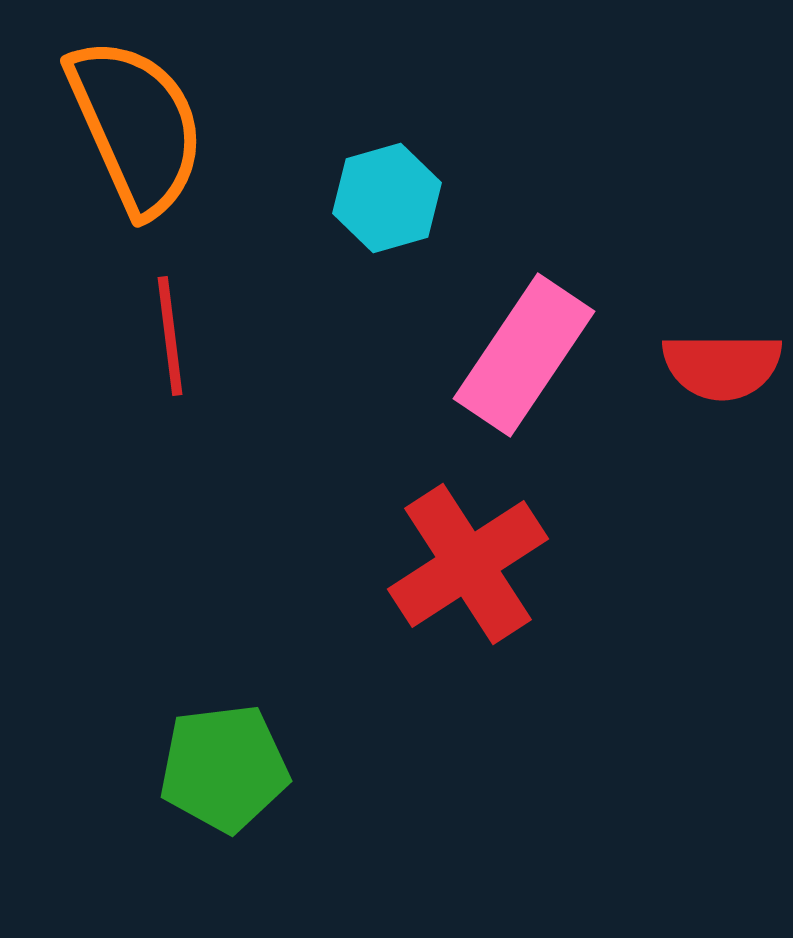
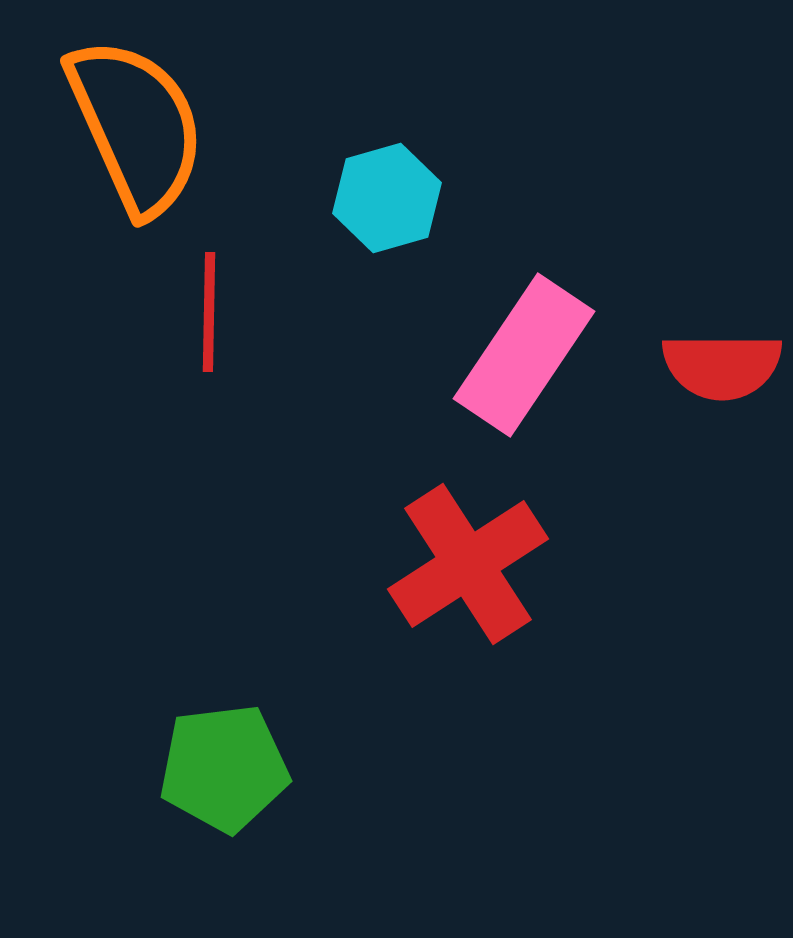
red line: moved 39 px right, 24 px up; rotated 8 degrees clockwise
